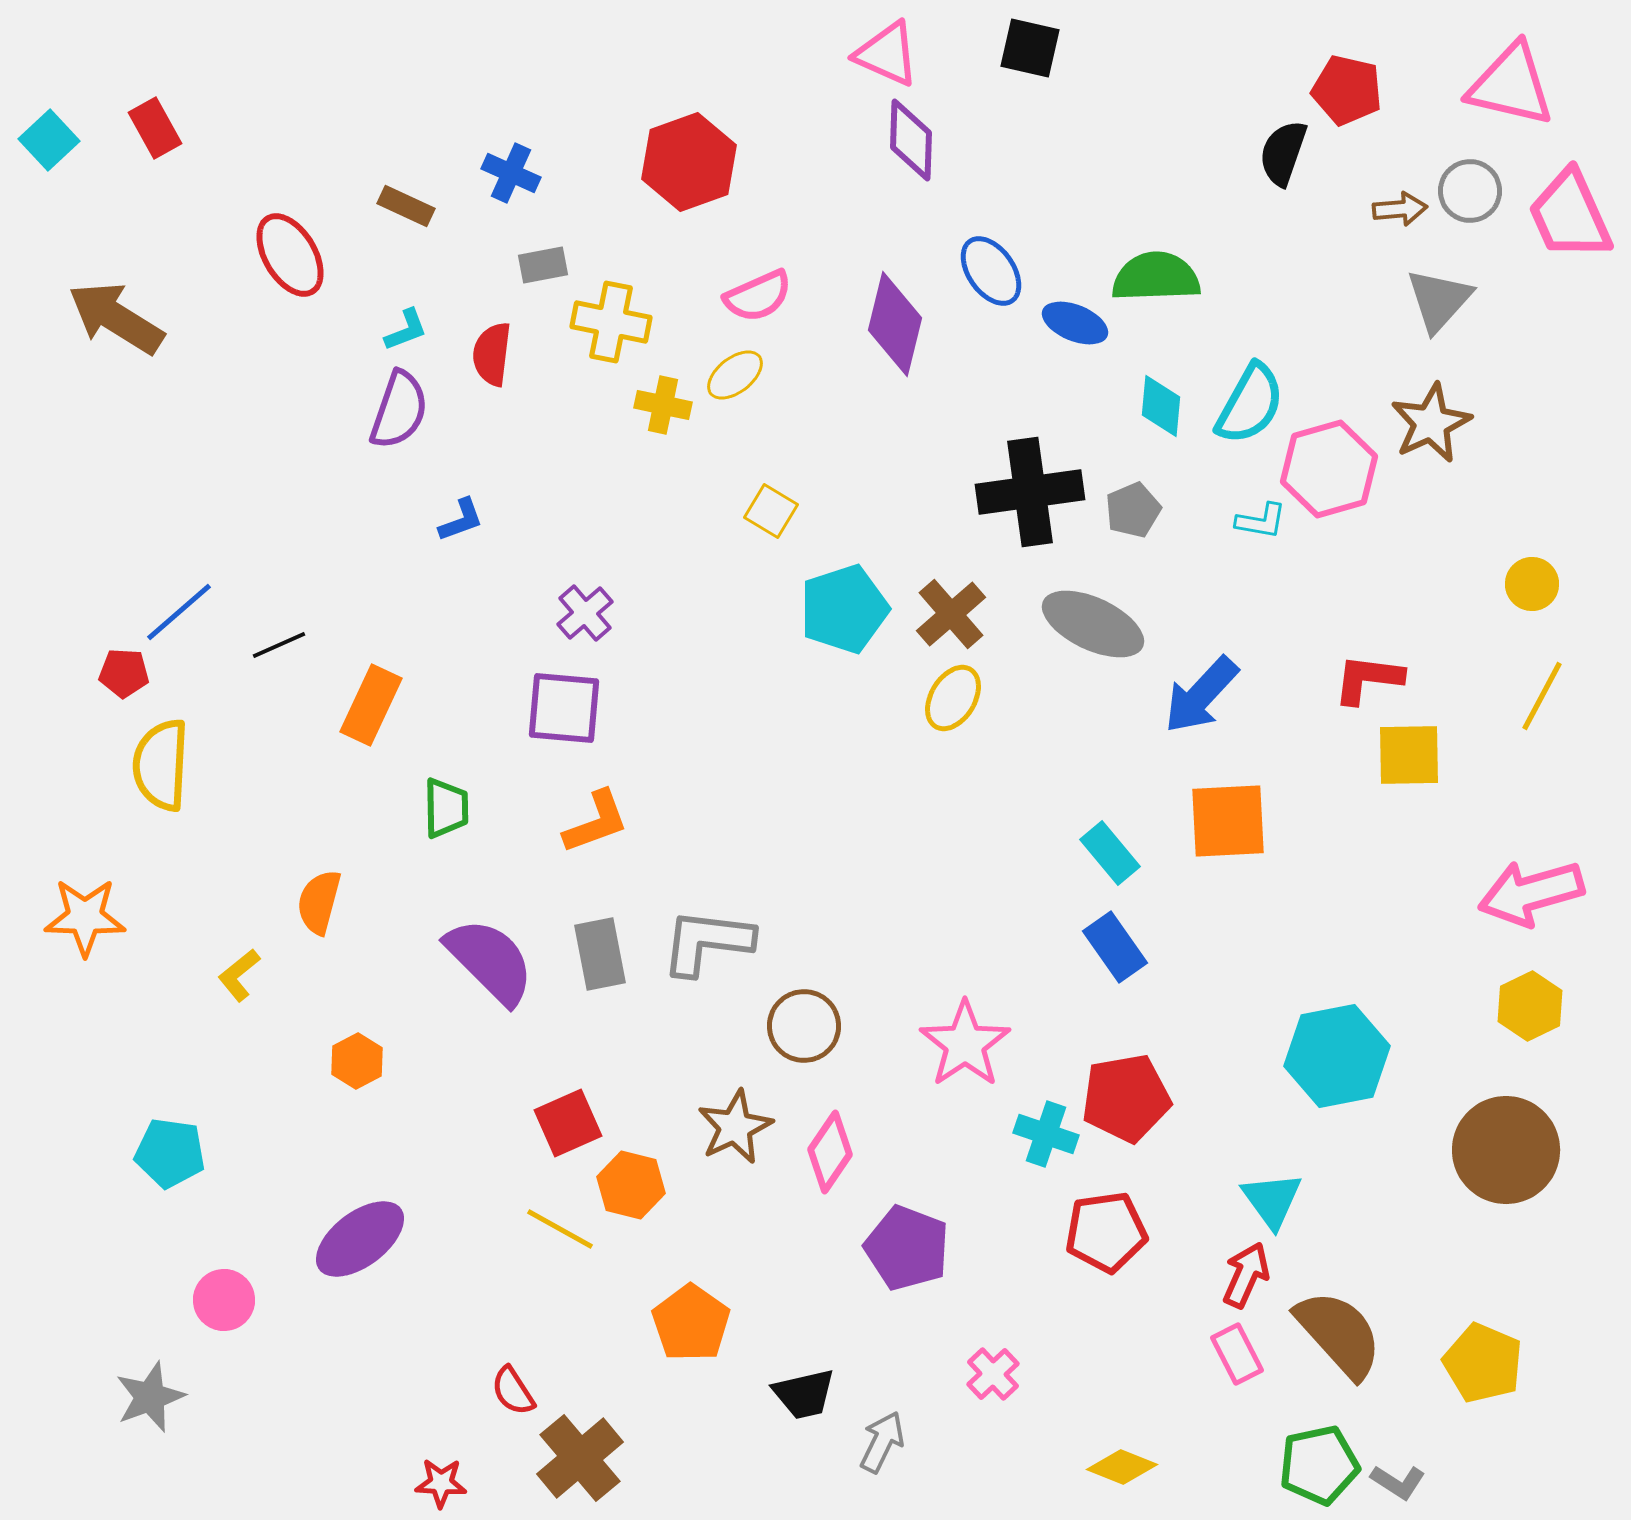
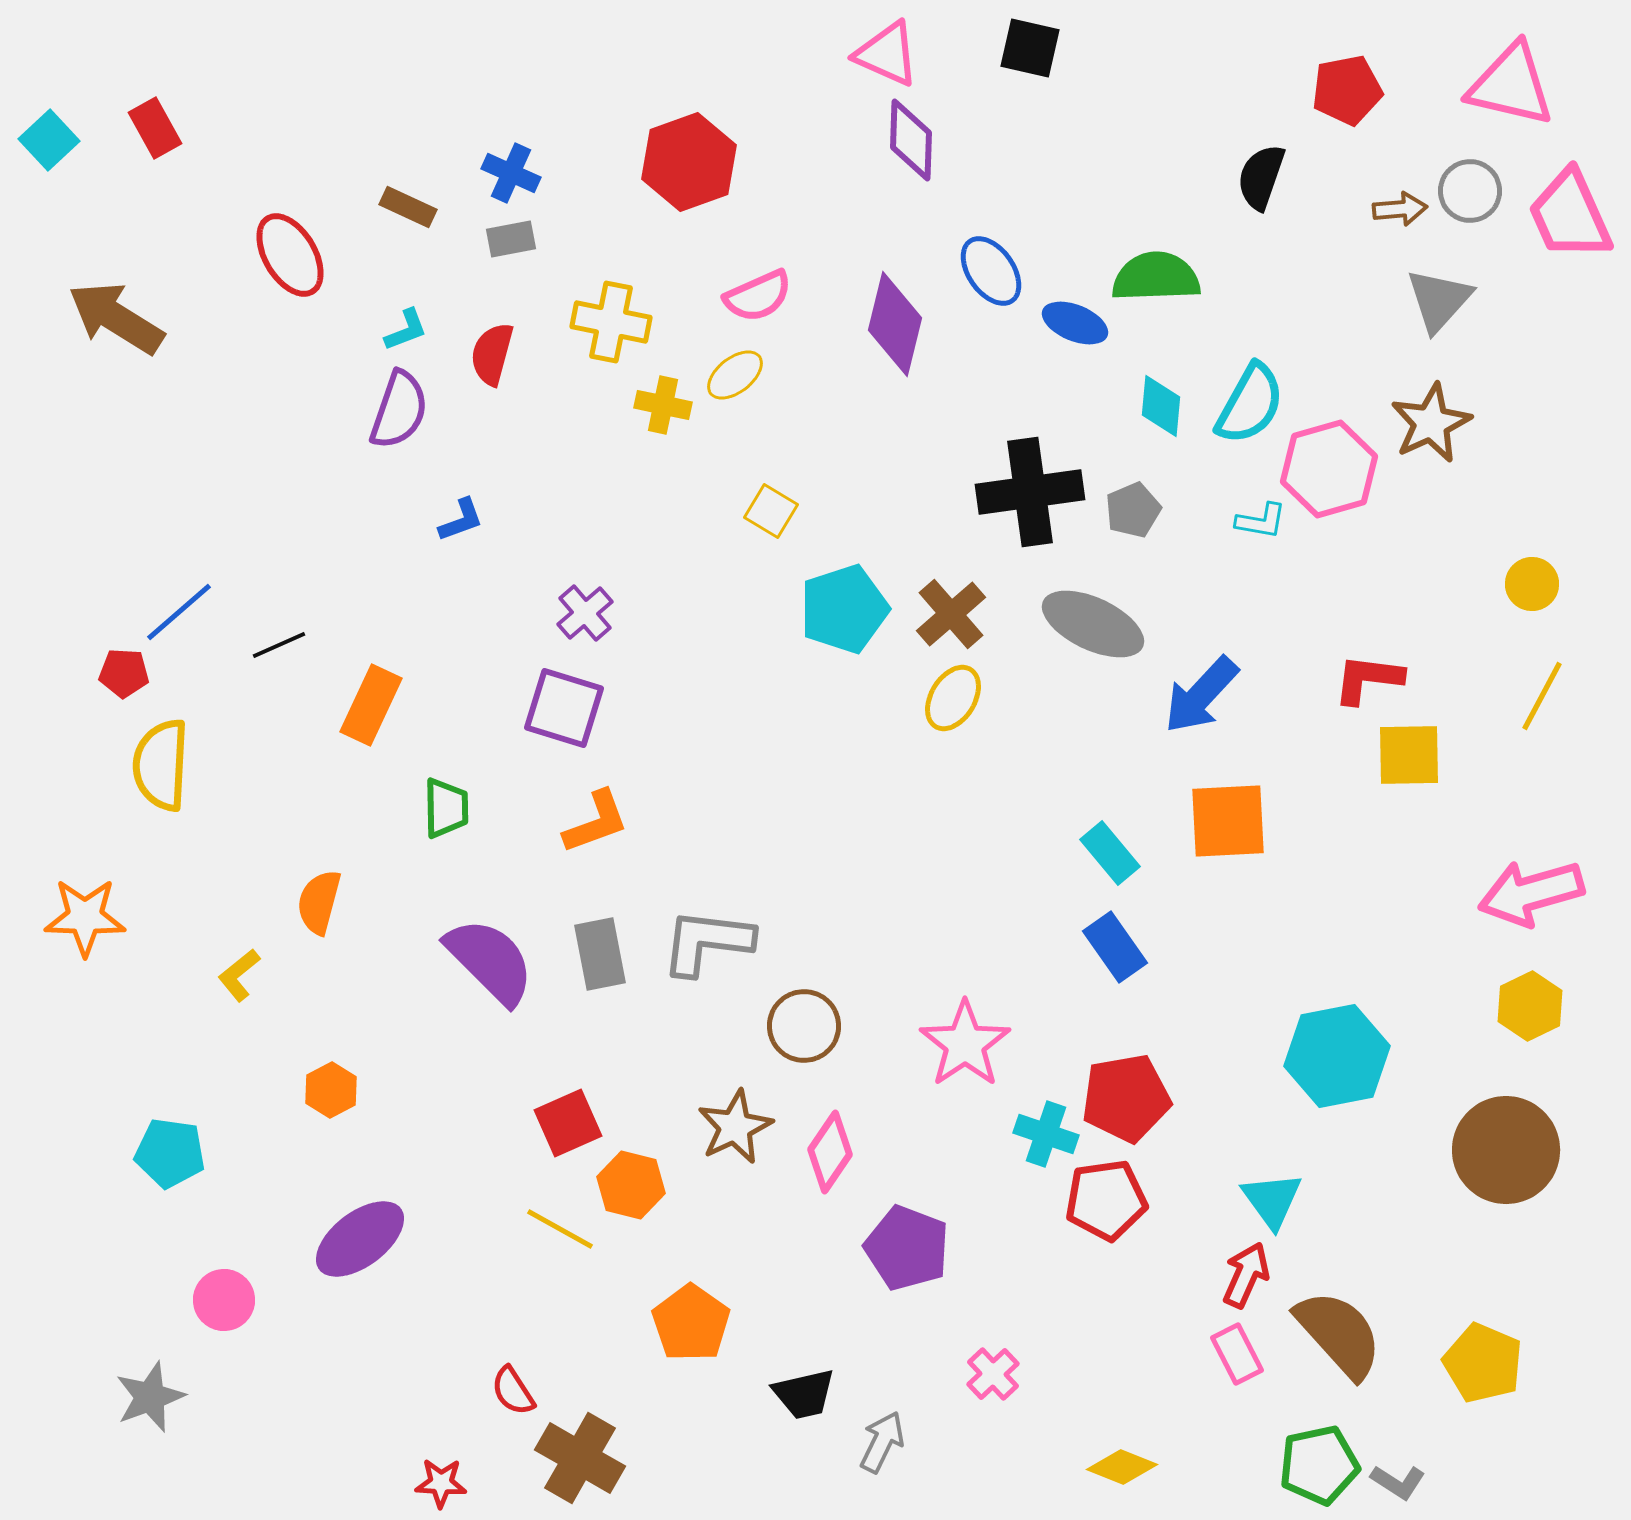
red pentagon at (1347, 90): rotated 24 degrees counterclockwise
black semicircle at (1283, 153): moved 22 px left, 24 px down
brown rectangle at (406, 206): moved 2 px right, 1 px down
gray rectangle at (543, 265): moved 32 px left, 26 px up
red semicircle at (492, 354): rotated 8 degrees clockwise
purple square at (564, 708): rotated 12 degrees clockwise
orange hexagon at (357, 1061): moved 26 px left, 29 px down
red pentagon at (1106, 1232): moved 32 px up
brown cross at (580, 1458): rotated 20 degrees counterclockwise
